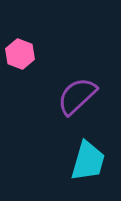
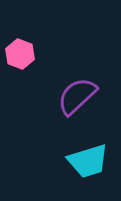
cyan trapezoid: rotated 57 degrees clockwise
